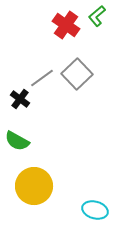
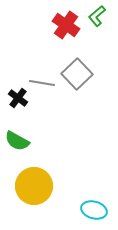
gray line: moved 5 px down; rotated 45 degrees clockwise
black cross: moved 2 px left, 1 px up
cyan ellipse: moved 1 px left
